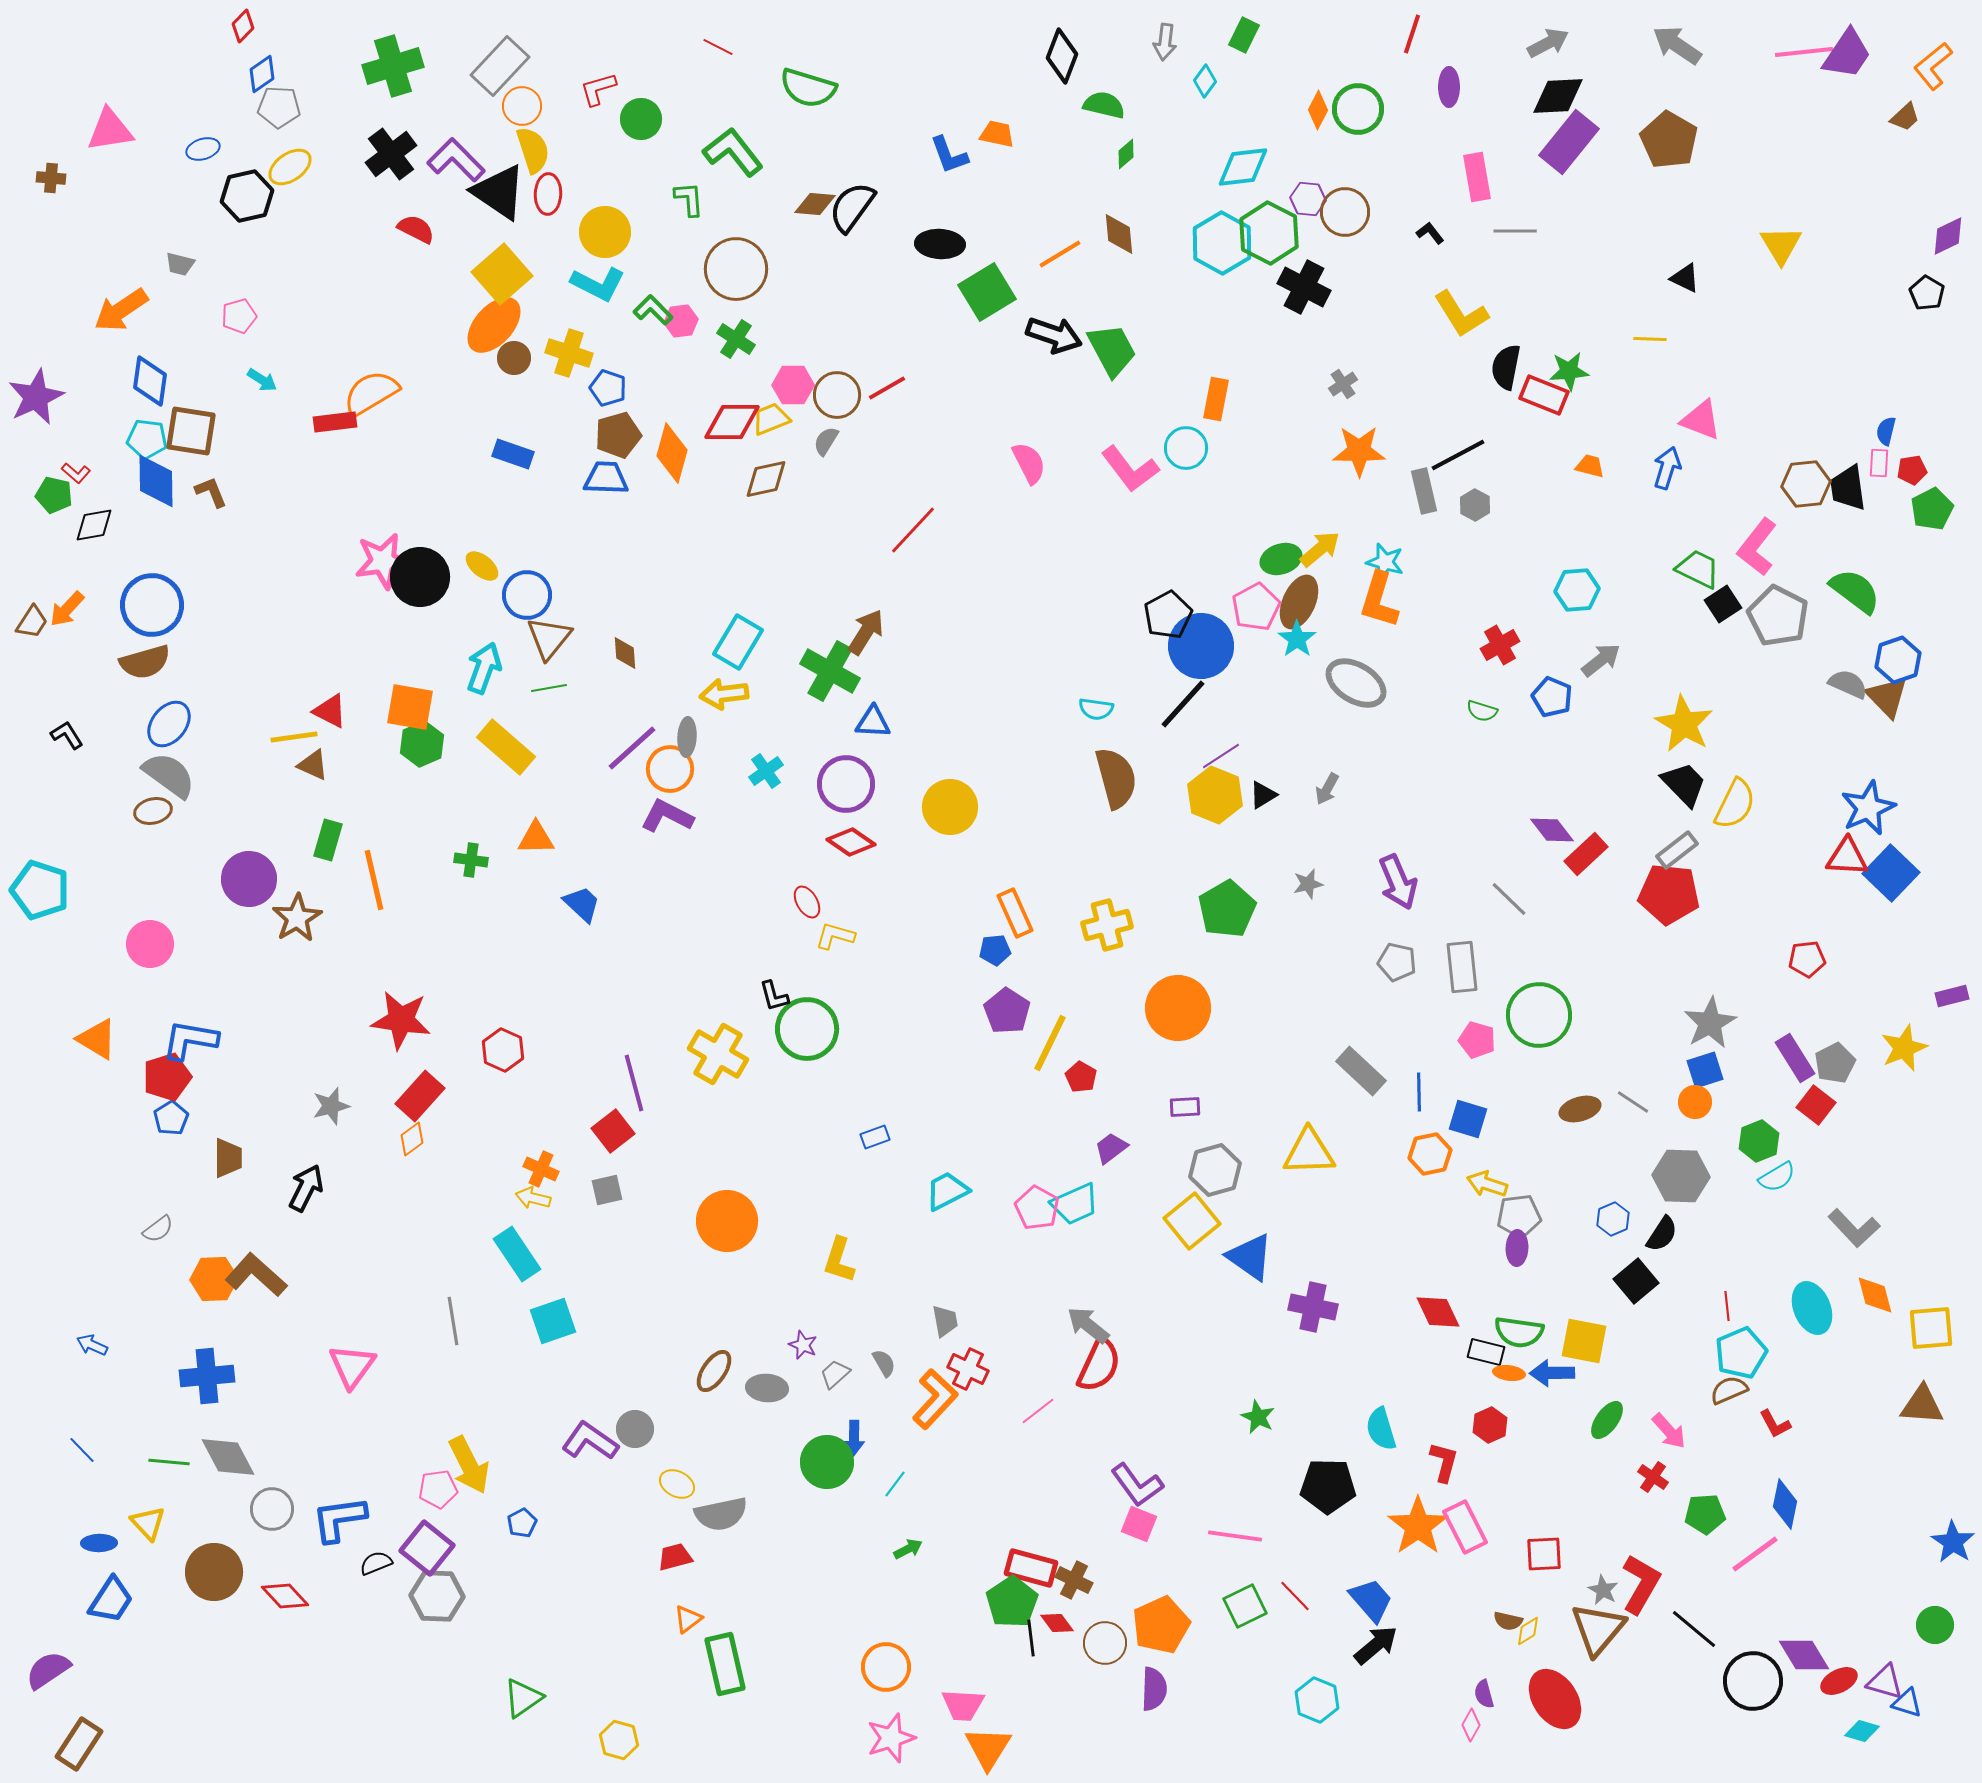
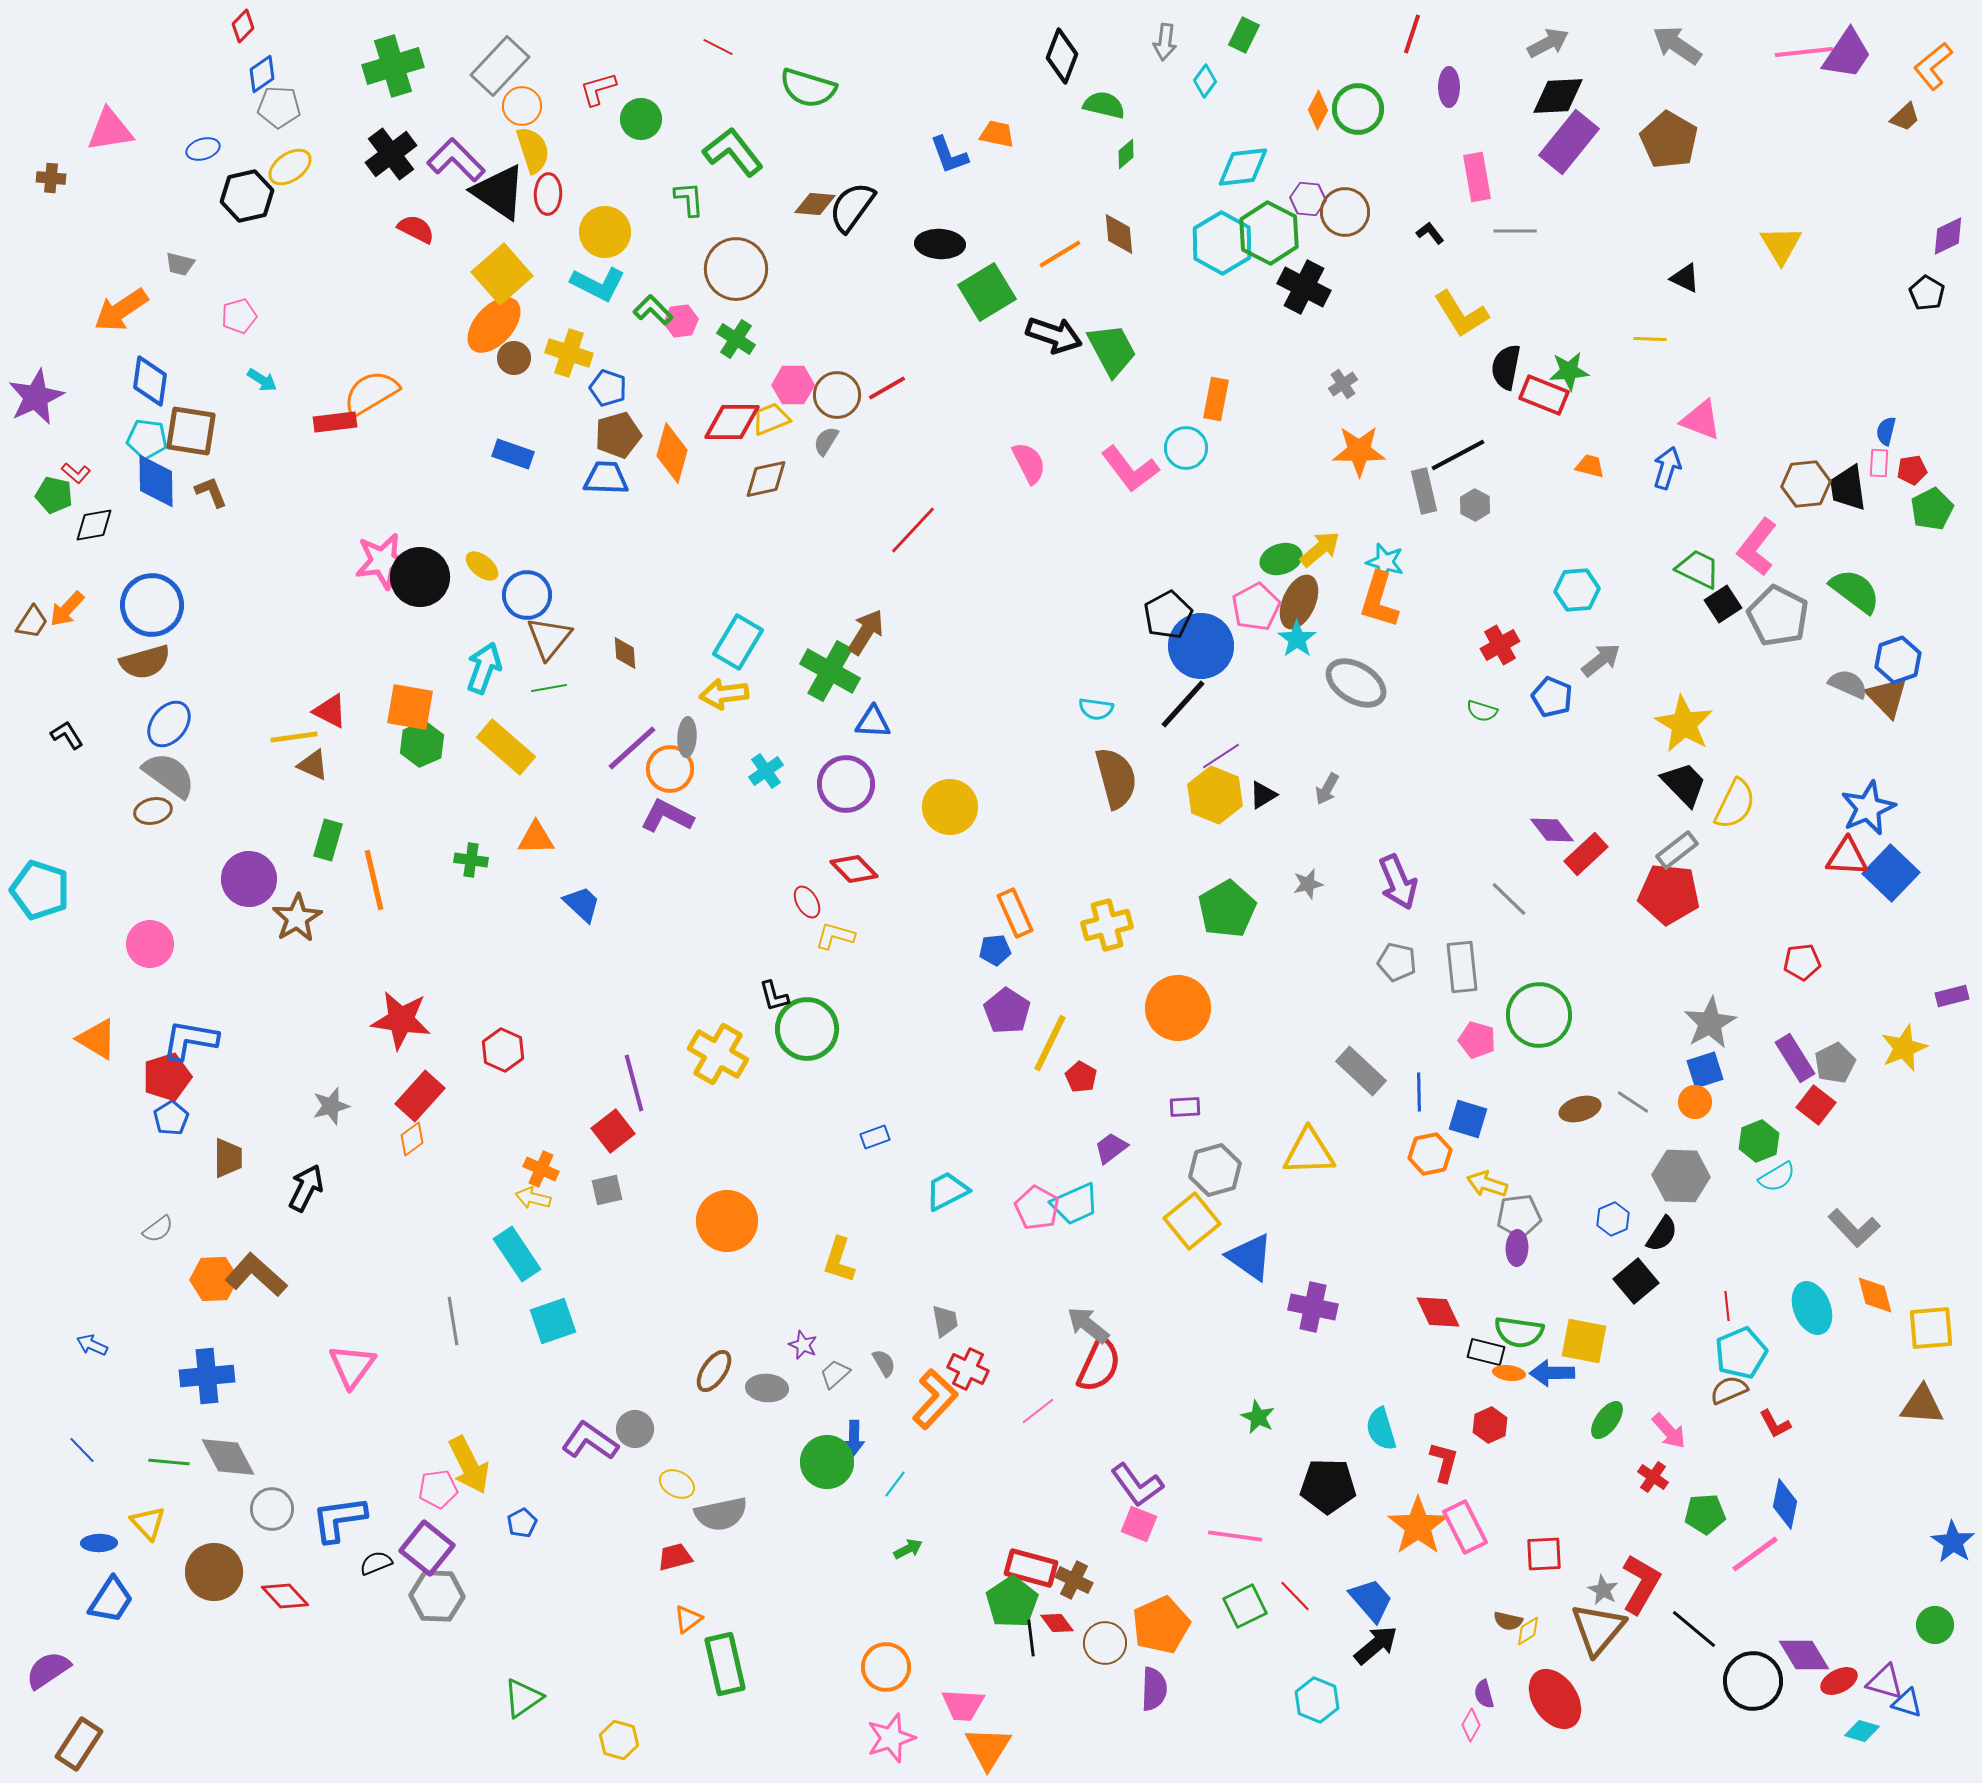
red diamond at (851, 842): moved 3 px right, 27 px down; rotated 12 degrees clockwise
red pentagon at (1807, 959): moved 5 px left, 3 px down
